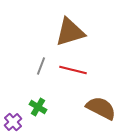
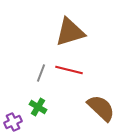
gray line: moved 7 px down
red line: moved 4 px left
brown semicircle: rotated 16 degrees clockwise
purple cross: rotated 18 degrees clockwise
